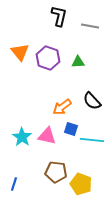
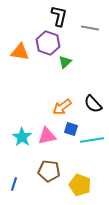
gray line: moved 2 px down
orange triangle: rotated 42 degrees counterclockwise
purple hexagon: moved 15 px up
green triangle: moved 13 px left; rotated 40 degrees counterclockwise
black semicircle: moved 1 px right, 3 px down
pink triangle: rotated 24 degrees counterclockwise
cyan line: rotated 15 degrees counterclockwise
brown pentagon: moved 7 px left, 1 px up
yellow pentagon: moved 1 px left, 1 px down
